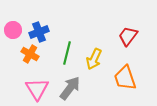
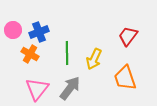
green line: rotated 15 degrees counterclockwise
pink triangle: rotated 10 degrees clockwise
